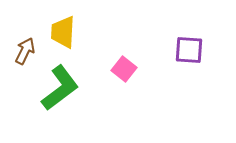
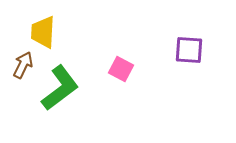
yellow trapezoid: moved 20 px left
brown arrow: moved 2 px left, 14 px down
pink square: moved 3 px left; rotated 10 degrees counterclockwise
